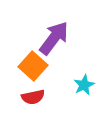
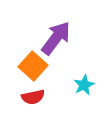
purple arrow: moved 2 px right
